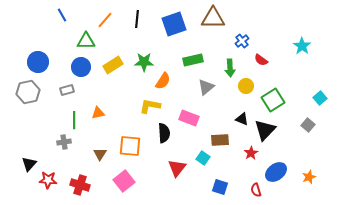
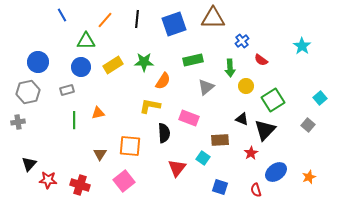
gray cross at (64, 142): moved 46 px left, 20 px up
